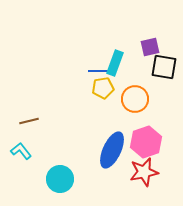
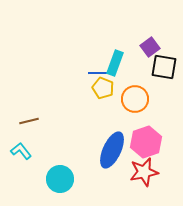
purple square: rotated 24 degrees counterclockwise
blue line: moved 2 px down
yellow pentagon: rotated 30 degrees clockwise
